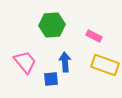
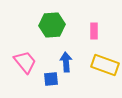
pink rectangle: moved 5 px up; rotated 63 degrees clockwise
blue arrow: moved 1 px right
